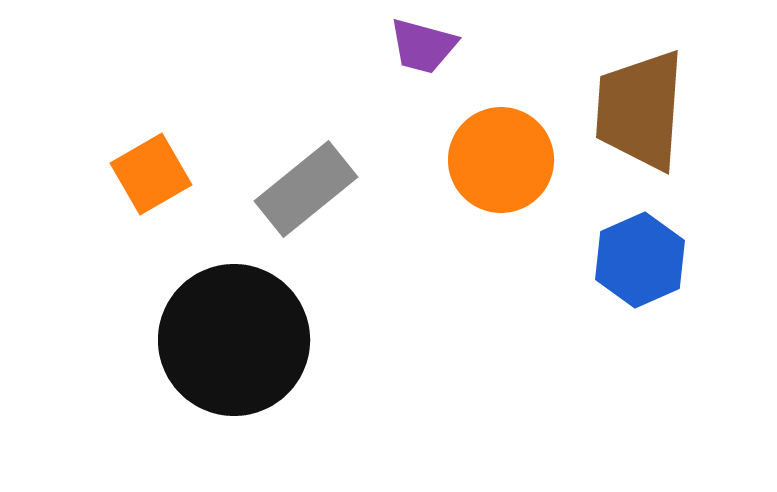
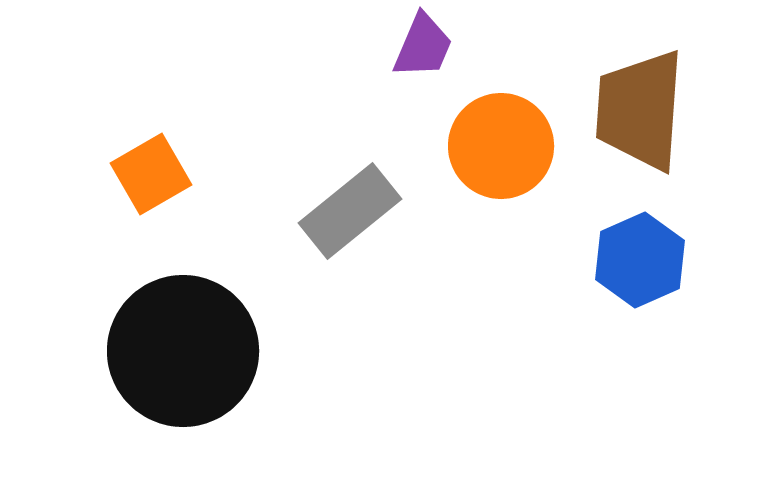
purple trapezoid: rotated 82 degrees counterclockwise
orange circle: moved 14 px up
gray rectangle: moved 44 px right, 22 px down
black circle: moved 51 px left, 11 px down
